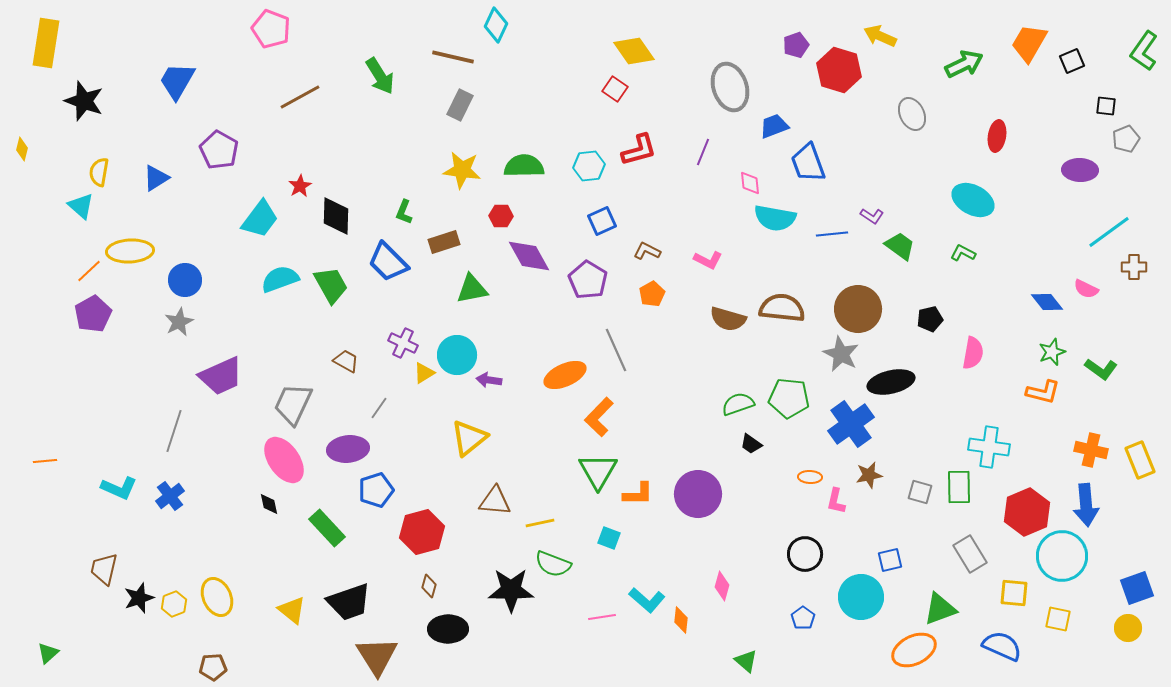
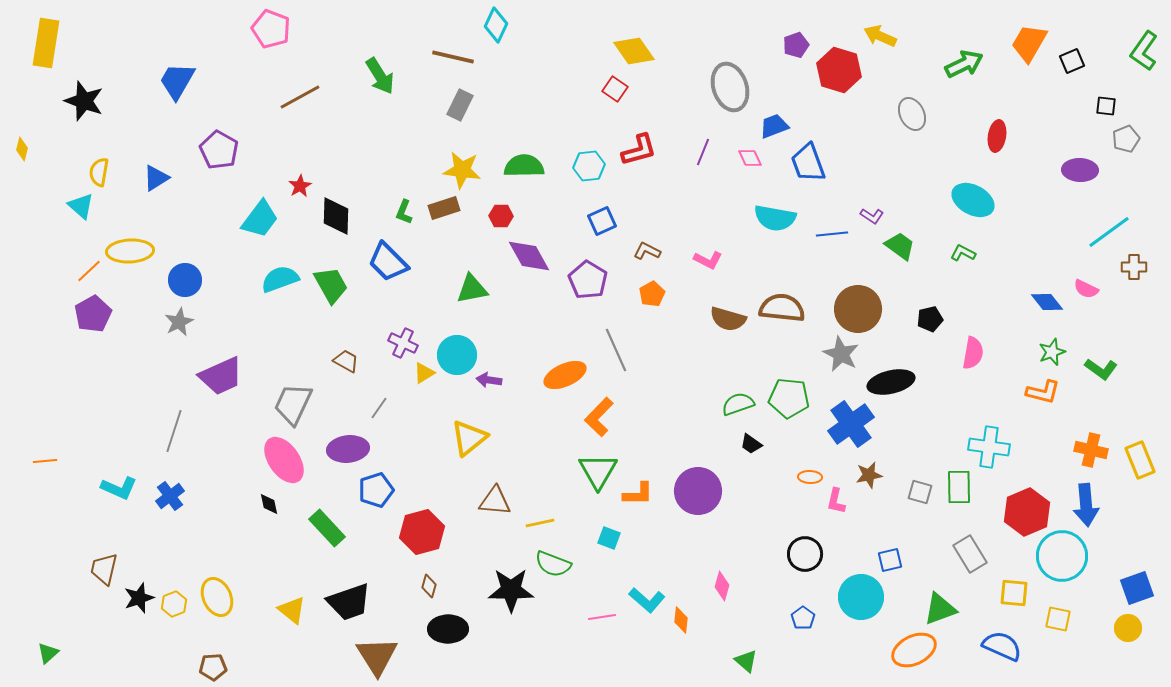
pink diamond at (750, 183): moved 25 px up; rotated 20 degrees counterclockwise
brown rectangle at (444, 242): moved 34 px up
purple circle at (698, 494): moved 3 px up
